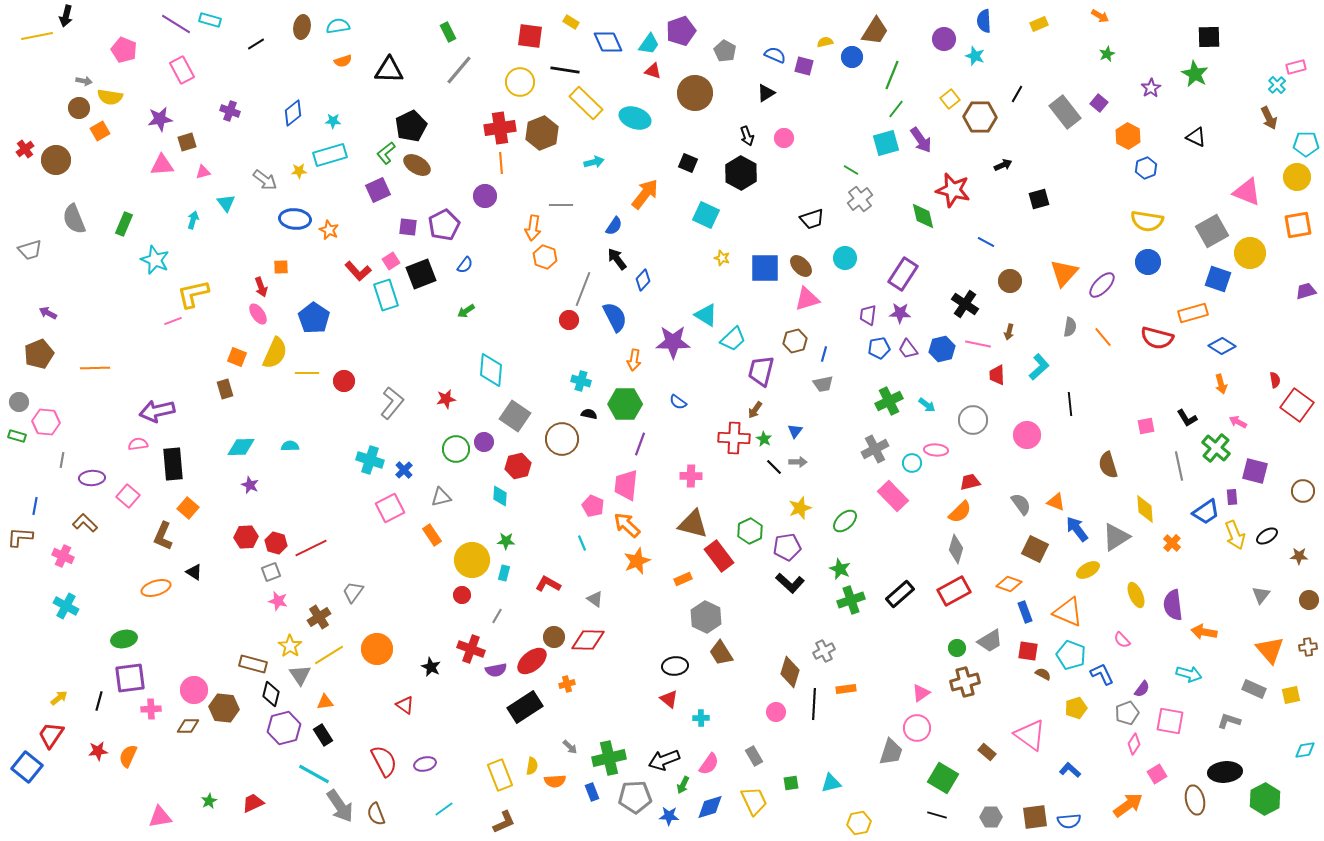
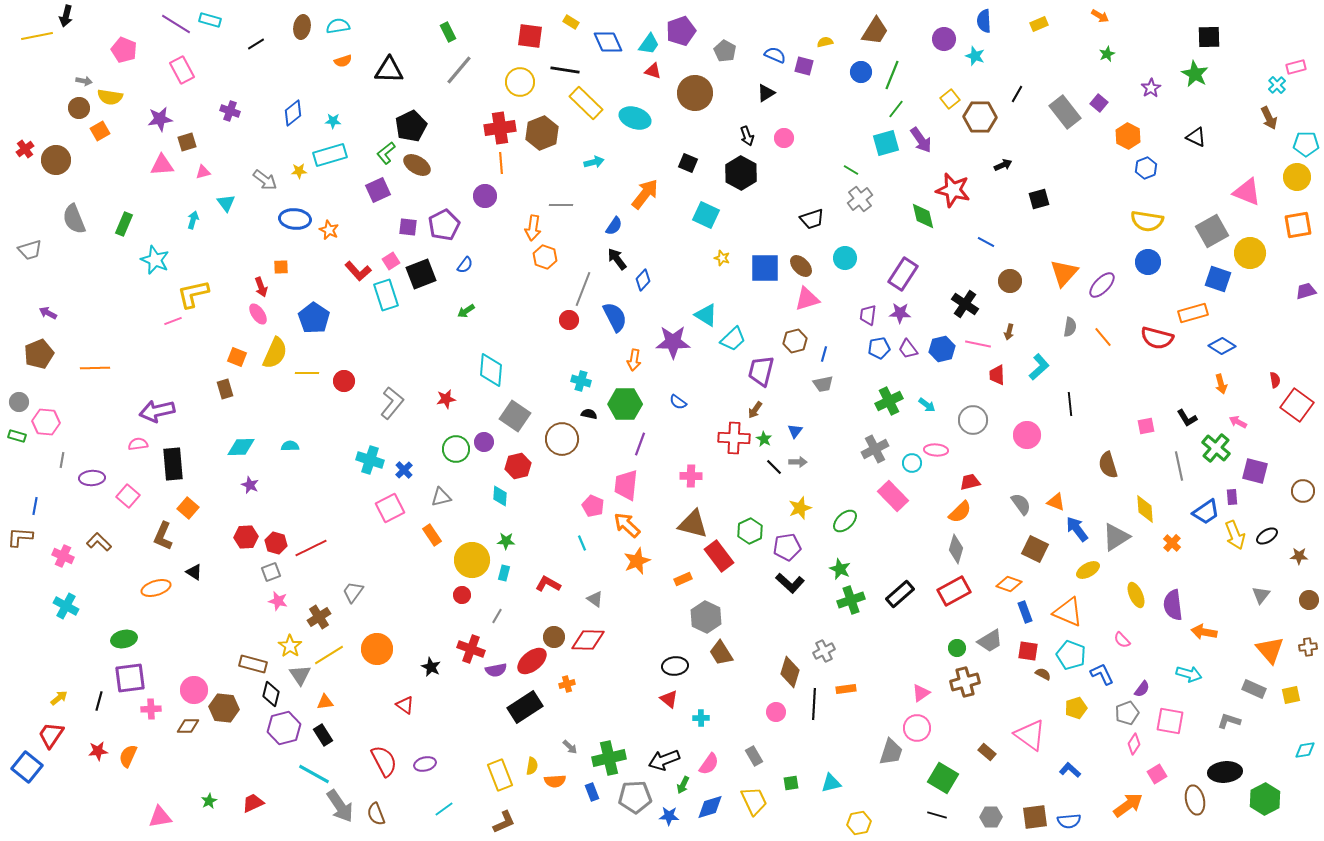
blue circle at (852, 57): moved 9 px right, 15 px down
brown L-shape at (85, 523): moved 14 px right, 19 px down
